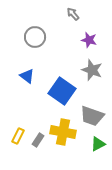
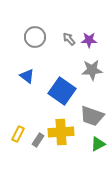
gray arrow: moved 4 px left, 25 px down
purple star: rotated 14 degrees counterclockwise
gray star: rotated 25 degrees counterclockwise
yellow cross: moved 2 px left; rotated 15 degrees counterclockwise
yellow rectangle: moved 2 px up
